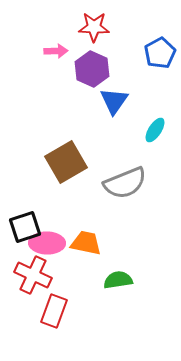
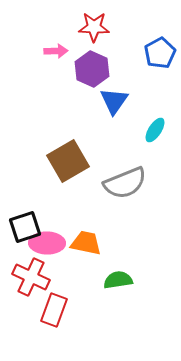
brown square: moved 2 px right, 1 px up
red cross: moved 2 px left, 2 px down
red rectangle: moved 1 px up
